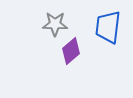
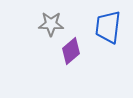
gray star: moved 4 px left
